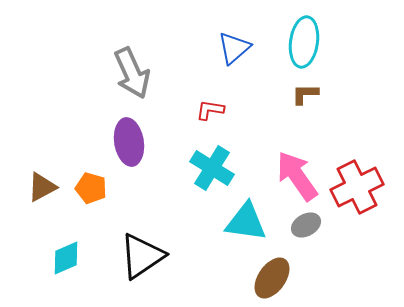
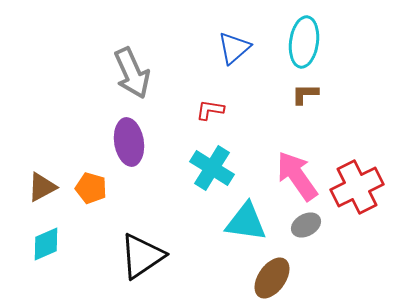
cyan diamond: moved 20 px left, 14 px up
